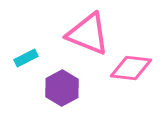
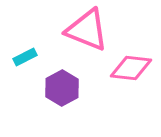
pink triangle: moved 1 px left, 4 px up
cyan rectangle: moved 1 px left, 1 px up
